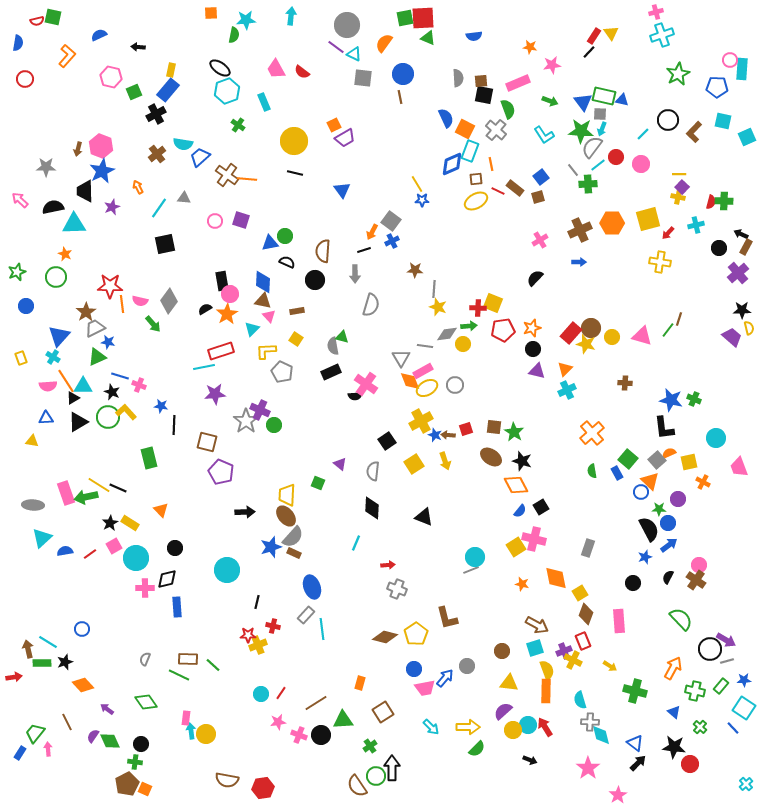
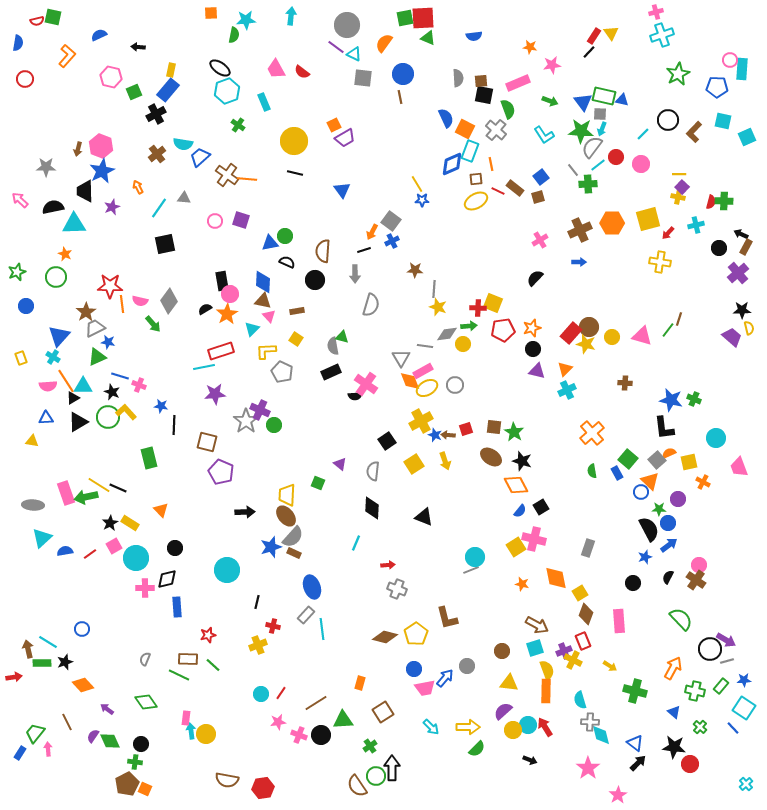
brown circle at (591, 328): moved 2 px left, 1 px up
red star at (248, 635): moved 40 px left; rotated 14 degrees counterclockwise
